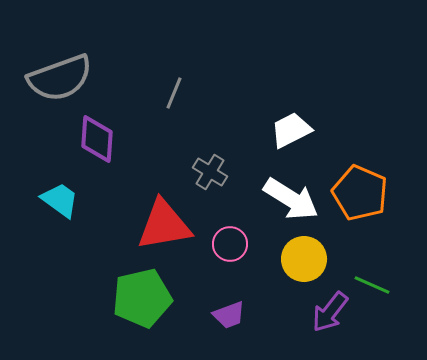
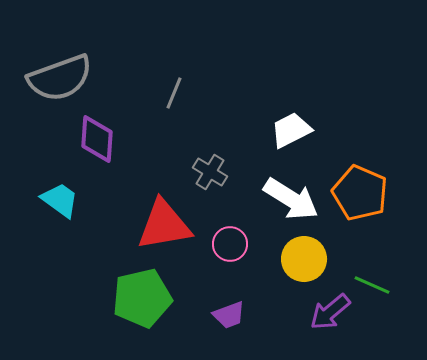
purple arrow: rotated 12 degrees clockwise
